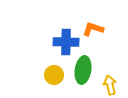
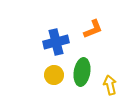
orange L-shape: rotated 140 degrees clockwise
blue cross: moved 10 px left; rotated 15 degrees counterclockwise
green ellipse: moved 1 px left, 2 px down
